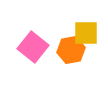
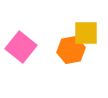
pink square: moved 12 px left
